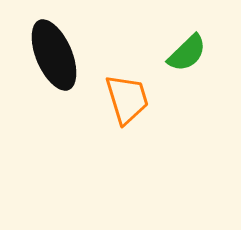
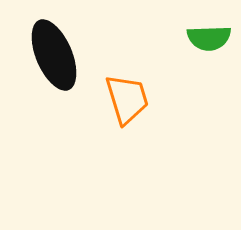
green semicircle: moved 22 px right, 15 px up; rotated 42 degrees clockwise
